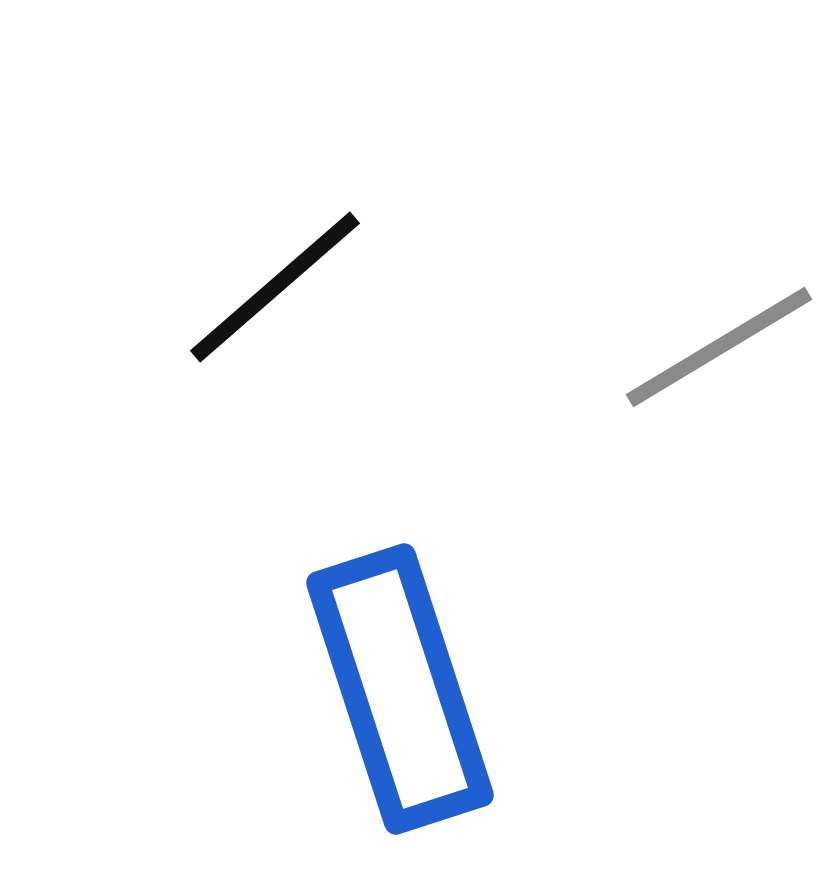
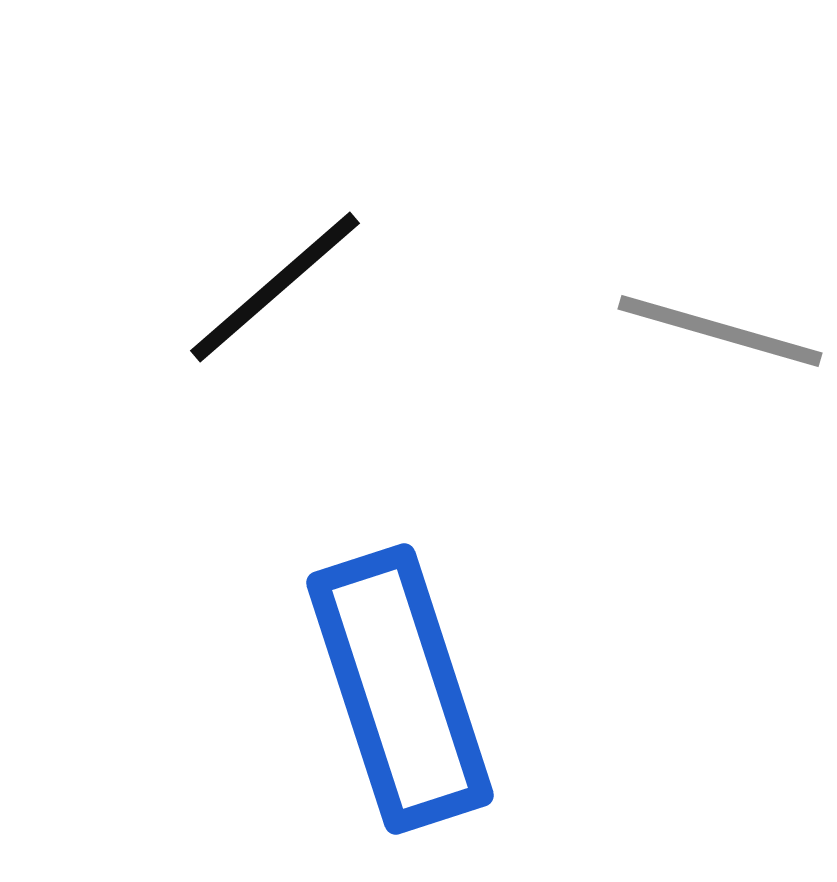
gray line: moved 1 px right, 16 px up; rotated 47 degrees clockwise
